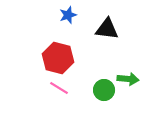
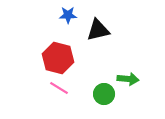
blue star: rotated 18 degrees clockwise
black triangle: moved 9 px left, 1 px down; rotated 20 degrees counterclockwise
green circle: moved 4 px down
